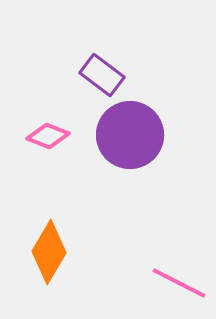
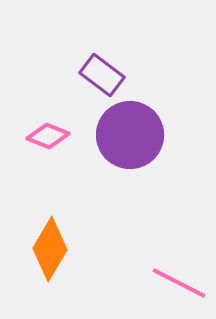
orange diamond: moved 1 px right, 3 px up
